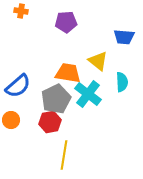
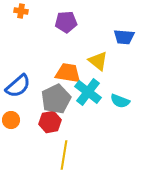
cyan semicircle: moved 2 px left, 19 px down; rotated 114 degrees clockwise
cyan cross: moved 2 px up
